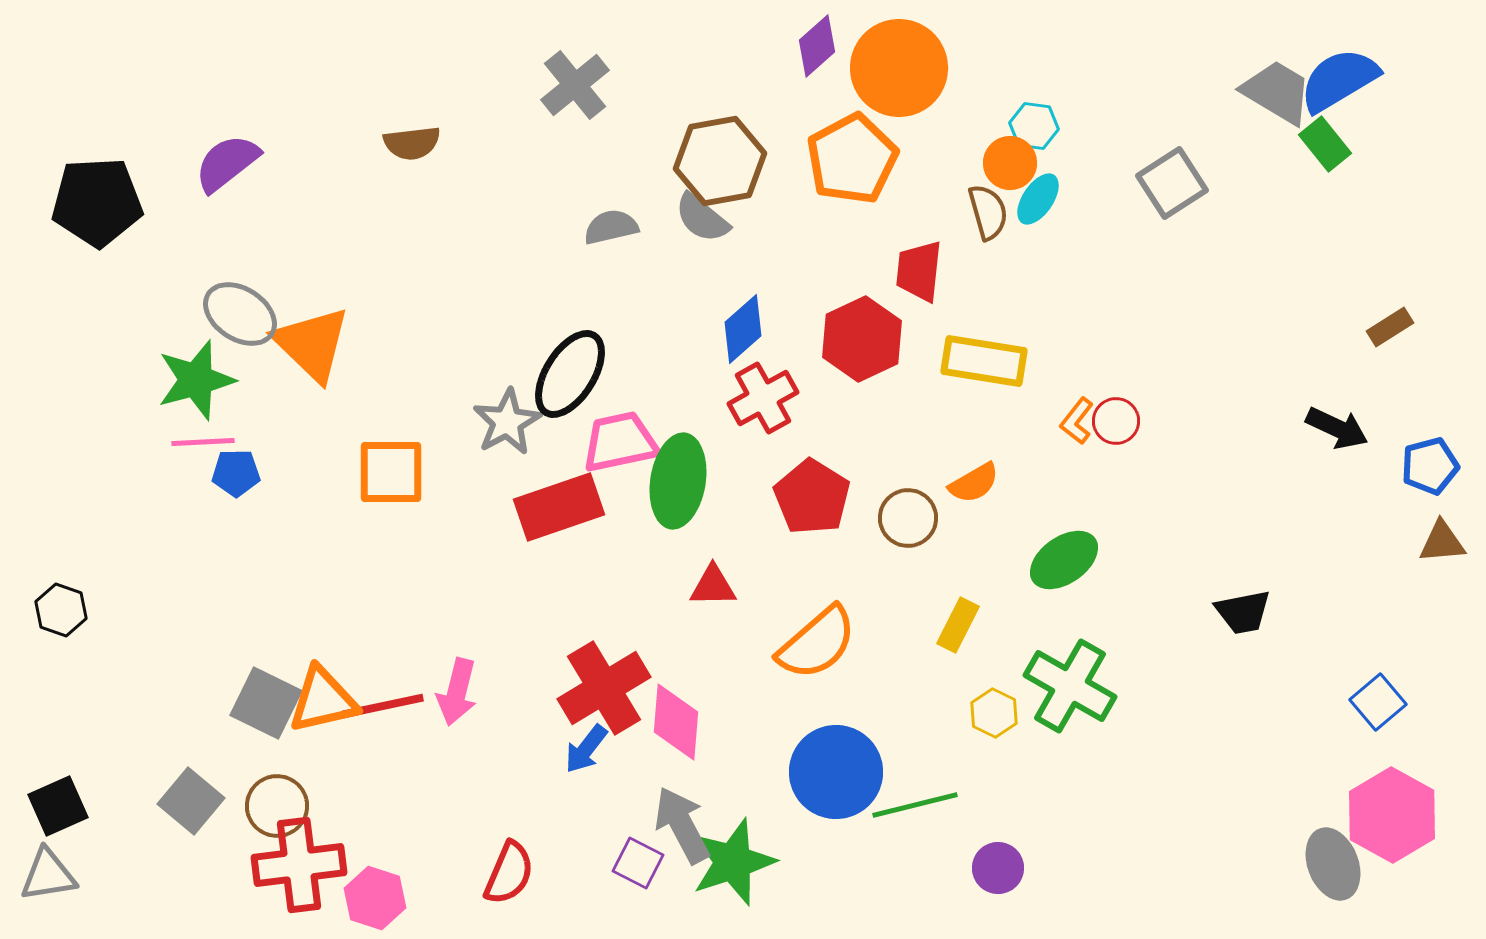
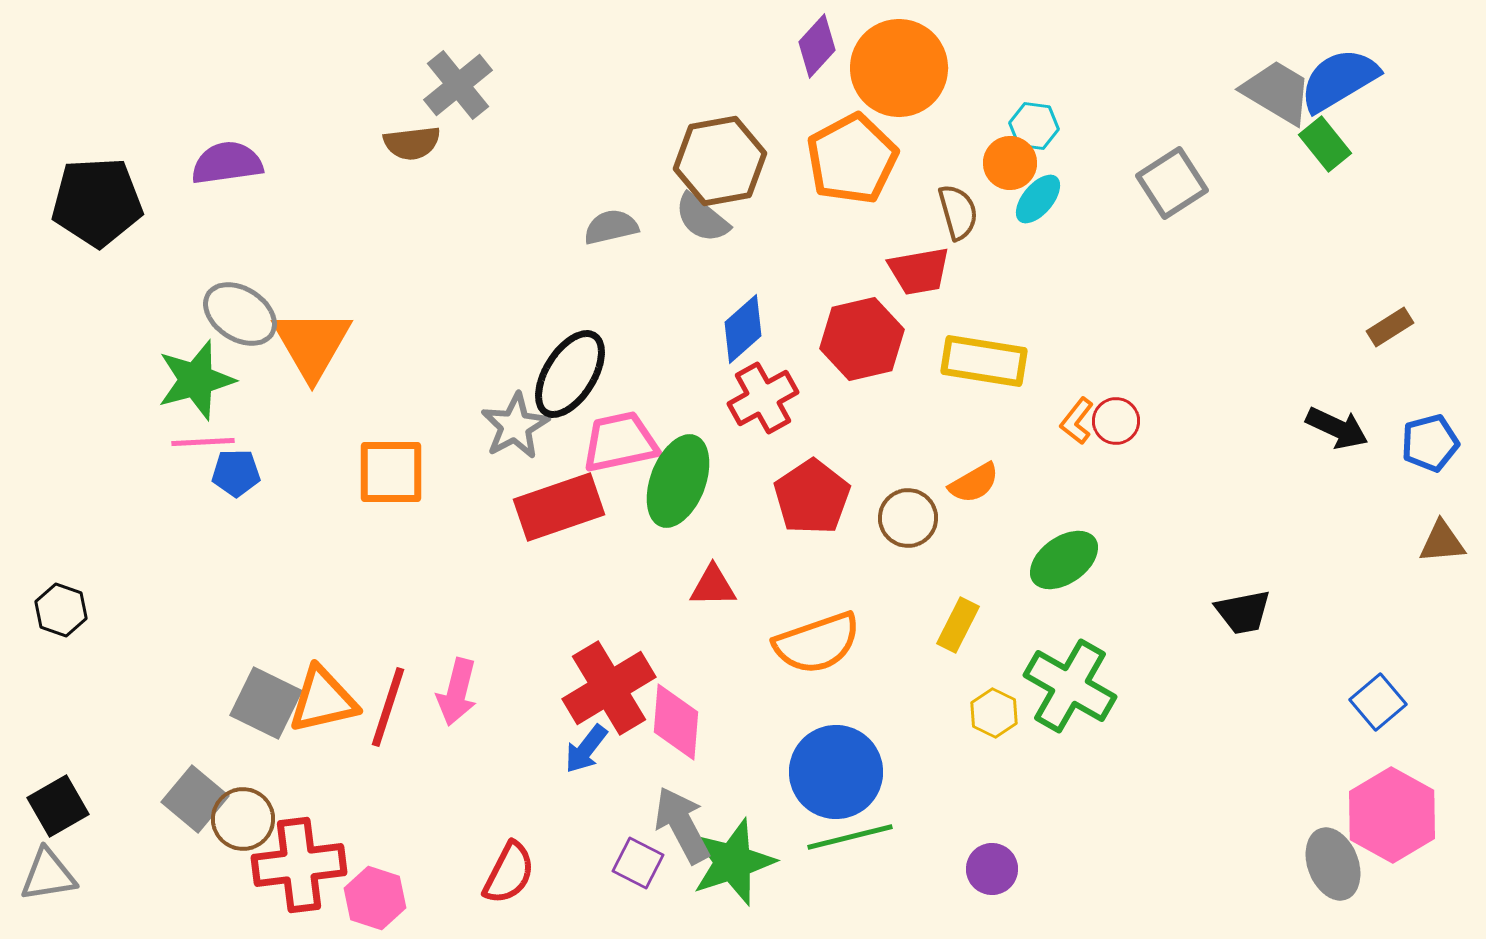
purple diamond at (817, 46): rotated 6 degrees counterclockwise
gray cross at (575, 85): moved 117 px left
purple semicircle at (227, 163): rotated 30 degrees clockwise
cyan ellipse at (1038, 199): rotated 6 degrees clockwise
brown semicircle at (988, 212): moved 30 px left
red trapezoid at (919, 271): rotated 106 degrees counterclockwise
red hexagon at (862, 339): rotated 12 degrees clockwise
orange triangle at (312, 344): rotated 16 degrees clockwise
gray star at (507, 422): moved 8 px right, 4 px down
blue pentagon at (1430, 466): moved 23 px up
green ellipse at (678, 481): rotated 12 degrees clockwise
red pentagon at (812, 497): rotated 6 degrees clockwise
orange semicircle at (817, 643): rotated 22 degrees clockwise
red cross at (604, 688): moved 5 px right
red line at (383, 706): moved 5 px right, 1 px down; rotated 60 degrees counterclockwise
gray square at (191, 801): moved 4 px right, 2 px up
green line at (915, 805): moved 65 px left, 32 px down
black square at (58, 806): rotated 6 degrees counterclockwise
brown circle at (277, 806): moved 34 px left, 13 px down
purple circle at (998, 868): moved 6 px left, 1 px down
red semicircle at (509, 873): rotated 4 degrees clockwise
